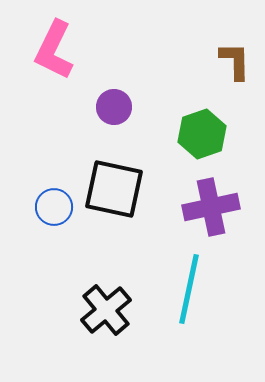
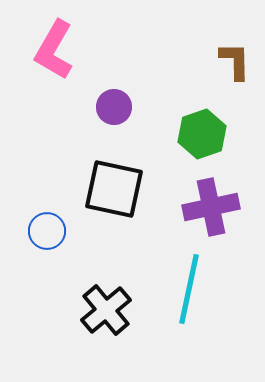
pink L-shape: rotated 4 degrees clockwise
blue circle: moved 7 px left, 24 px down
